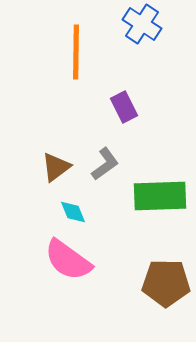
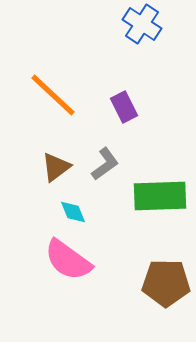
orange line: moved 23 px left, 43 px down; rotated 48 degrees counterclockwise
